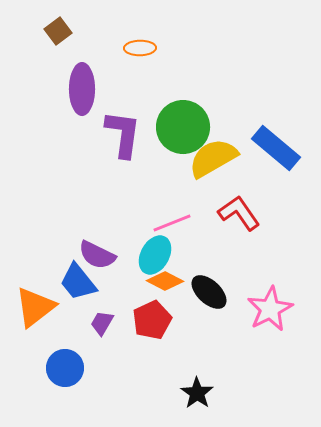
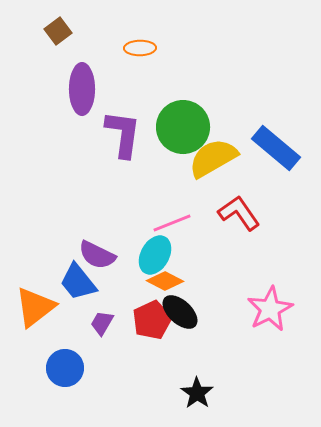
black ellipse: moved 29 px left, 20 px down
